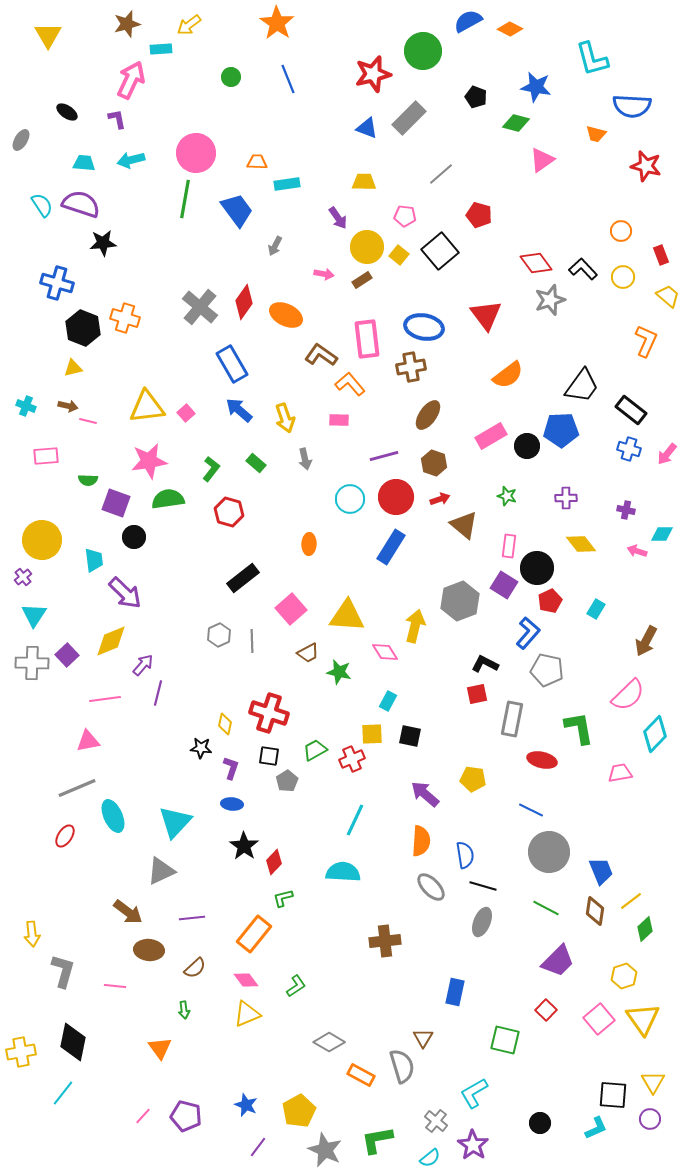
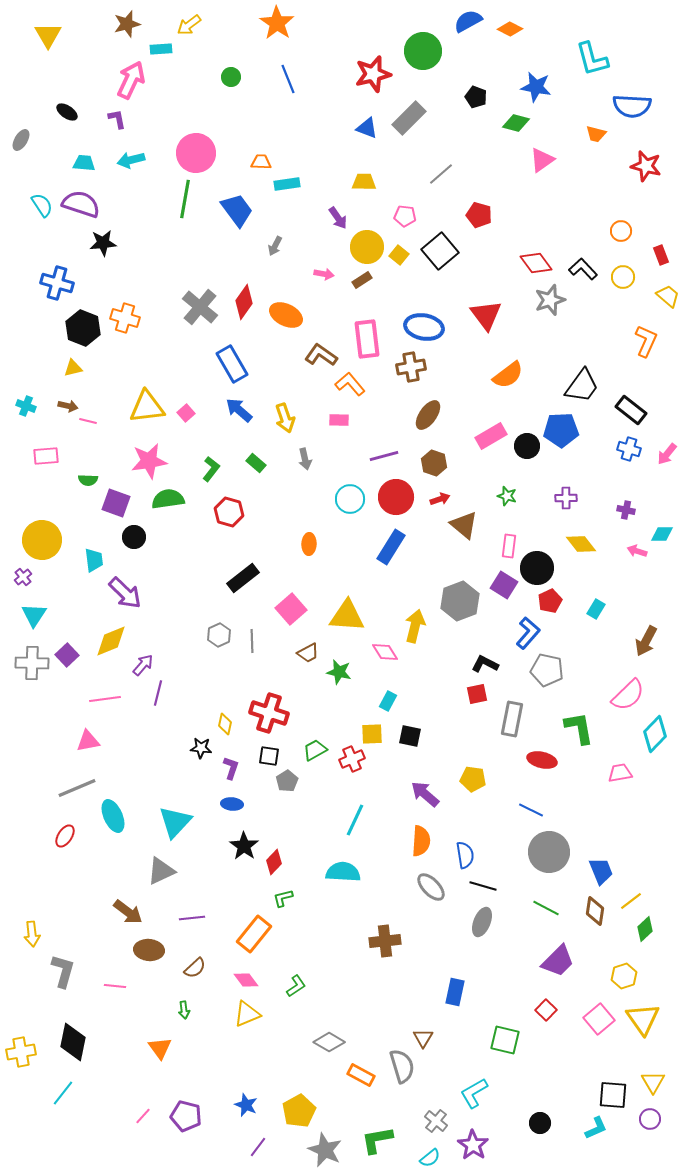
orange trapezoid at (257, 162): moved 4 px right
